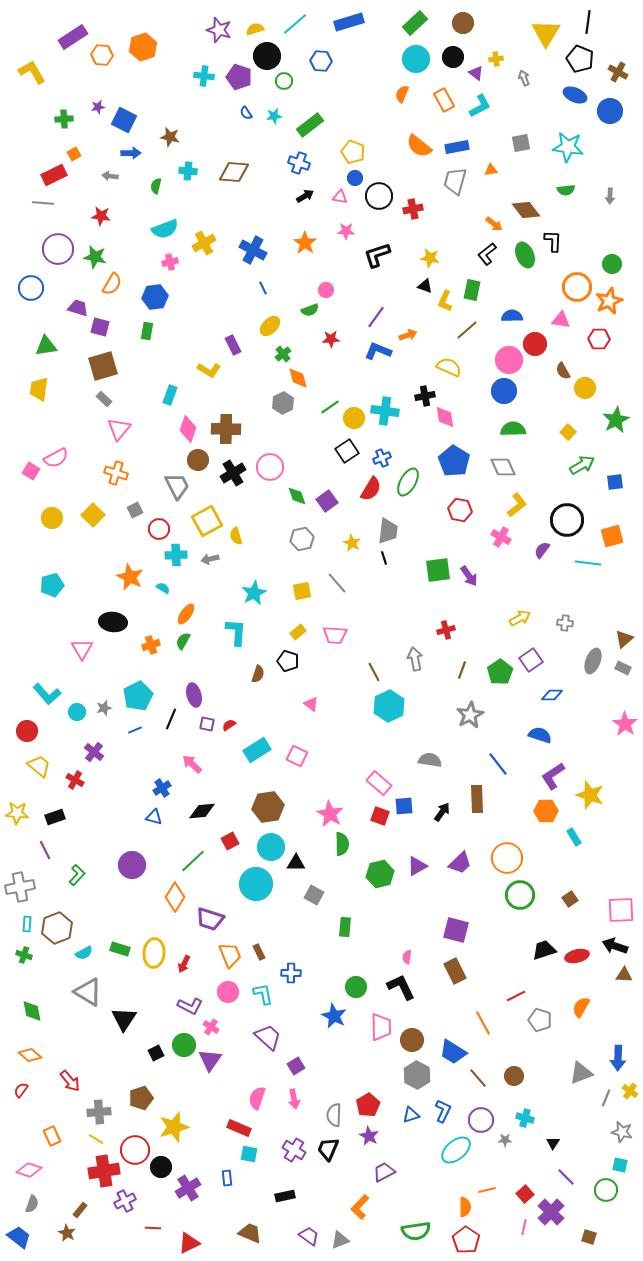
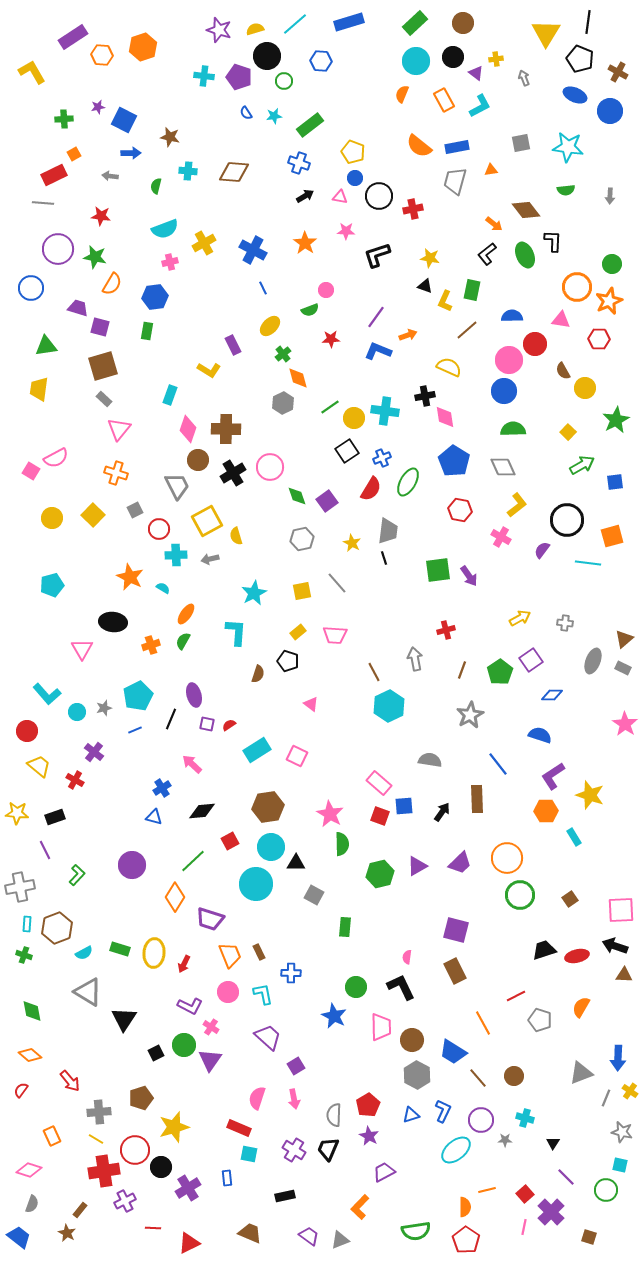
cyan circle at (416, 59): moved 2 px down
